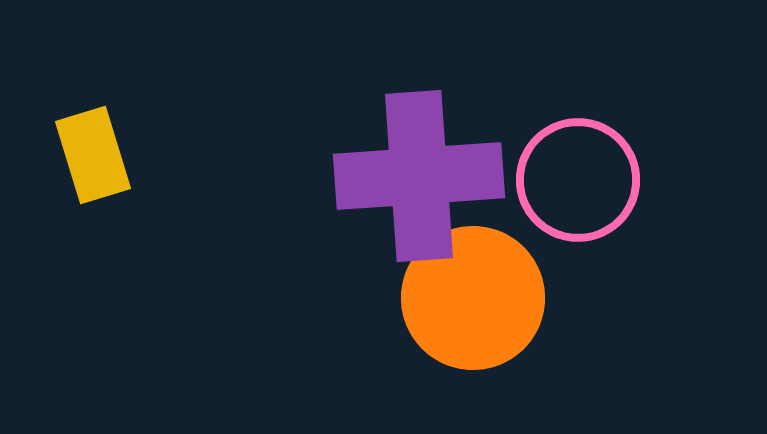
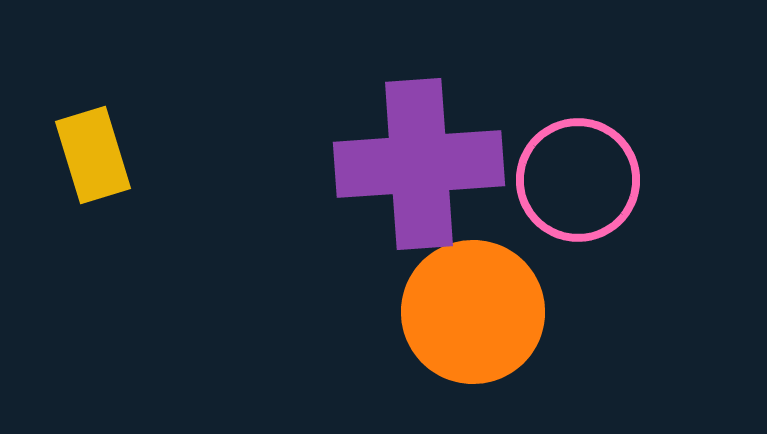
purple cross: moved 12 px up
orange circle: moved 14 px down
